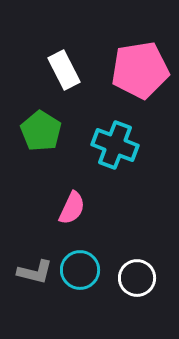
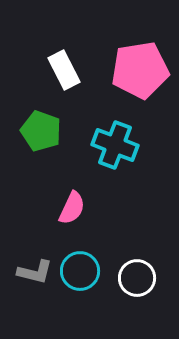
green pentagon: rotated 12 degrees counterclockwise
cyan circle: moved 1 px down
